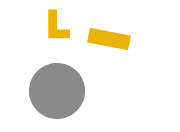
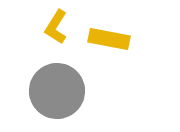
yellow L-shape: rotated 32 degrees clockwise
